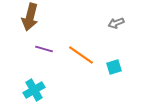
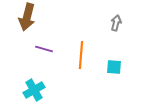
brown arrow: moved 3 px left
gray arrow: rotated 126 degrees clockwise
orange line: rotated 60 degrees clockwise
cyan square: rotated 21 degrees clockwise
